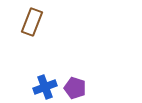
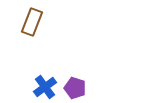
blue cross: rotated 15 degrees counterclockwise
